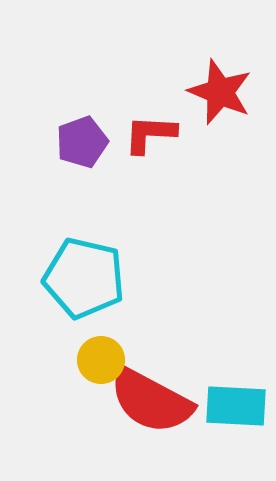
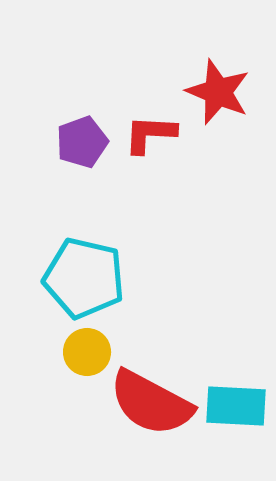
red star: moved 2 px left
yellow circle: moved 14 px left, 8 px up
red semicircle: moved 2 px down
